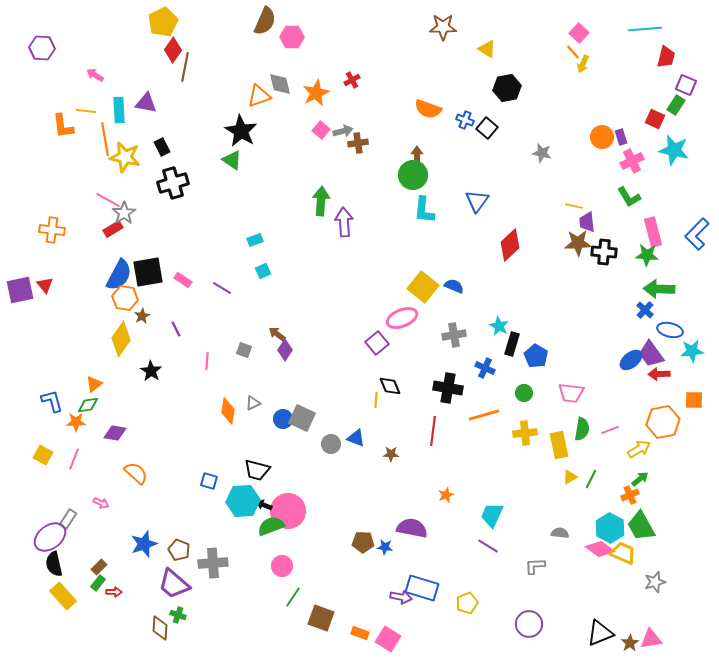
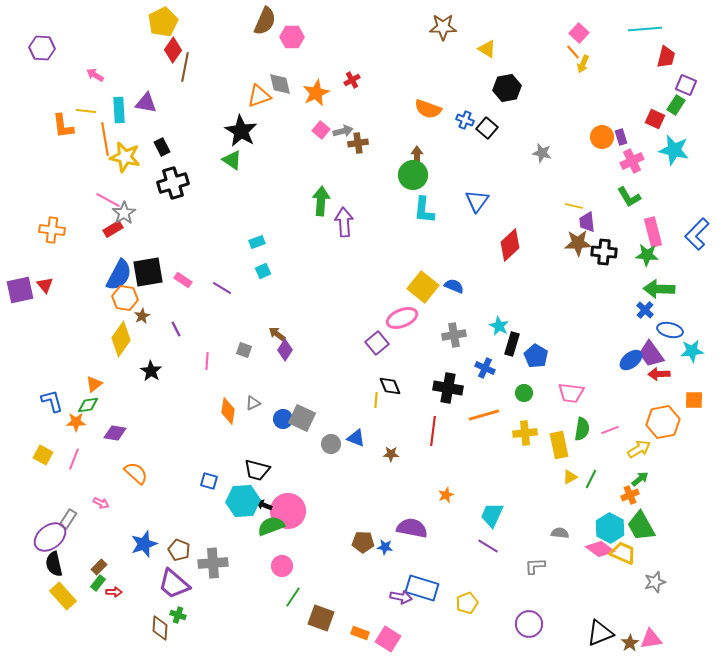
cyan rectangle at (255, 240): moved 2 px right, 2 px down
